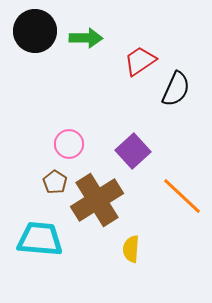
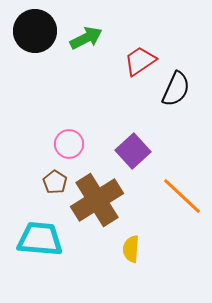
green arrow: rotated 28 degrees counterclockwise
